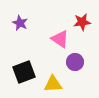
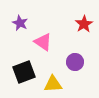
red star: moved 2 px right, 2 px down; rotated 24 degrees counterclockwise
pink triangle: moved 17 px left, 3 px down
